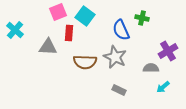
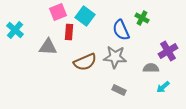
green cross: rotated 16 degrees clockwise
red rectangle: moved 1 px up
gray star: rotated 20 degrees counterclockwise
brown semicircle: rotated 25 degrees counterclockwise
